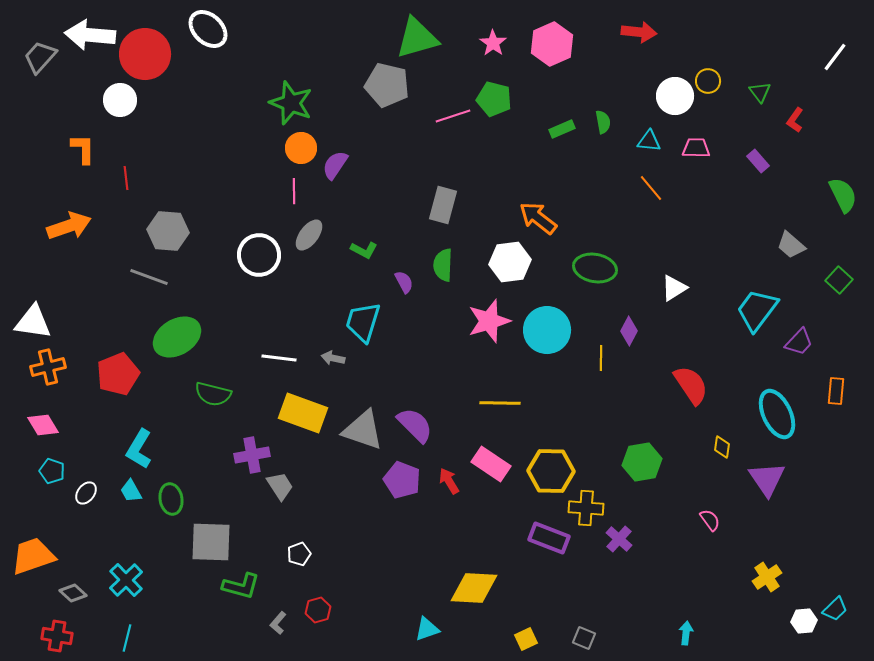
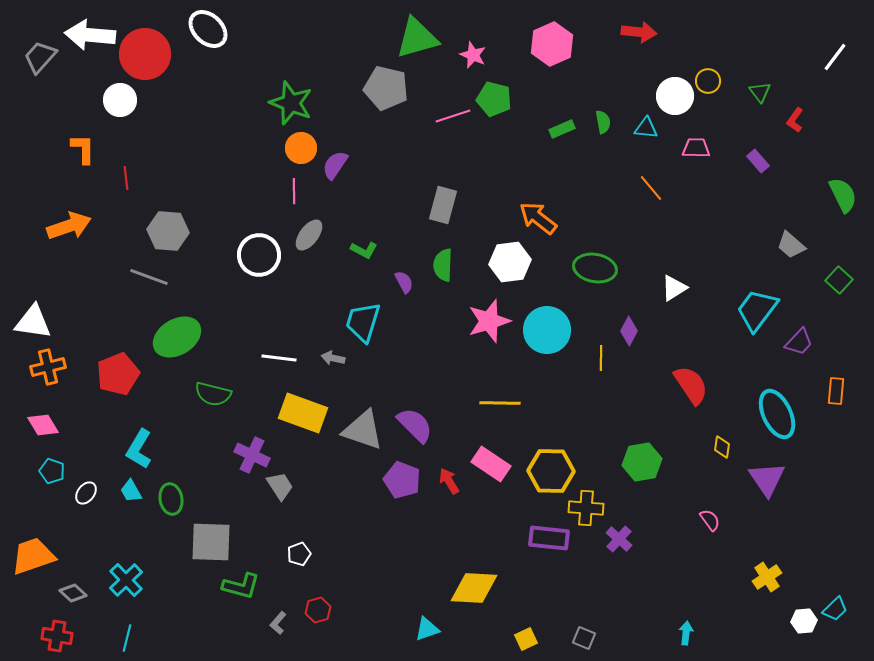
pink star at (493, 43): moved 20 px left, 12 px down; rotated 12 degrees counterclockwise
gray pentagon at (387, 85): moved 1 px left, 3 px down
cyan triangle at (649, 141): moved 3 px left, 13 px up
purple cross at (252, 455): rotated 36 degrees clockwise
purple rectangle at (549, 538): rotated 15 degrees counterclockwise
